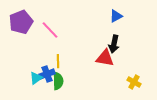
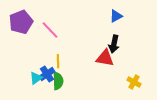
blue cross: rotated 14 degrees counterclockwise
